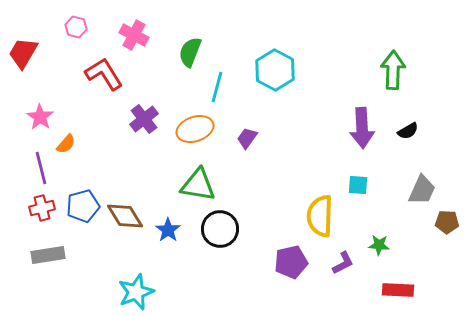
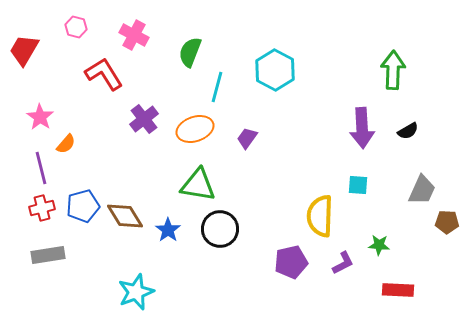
red trapezoid: moved 1 px right, 3 px up
